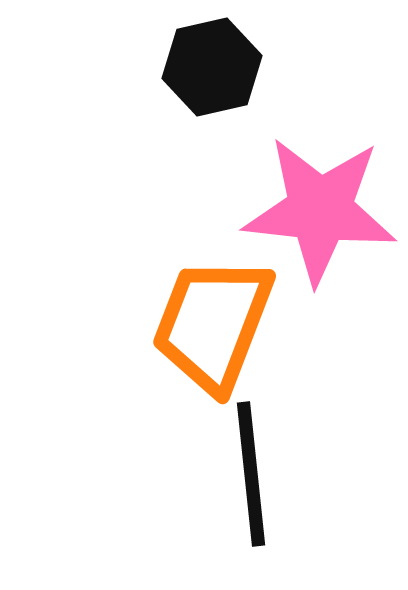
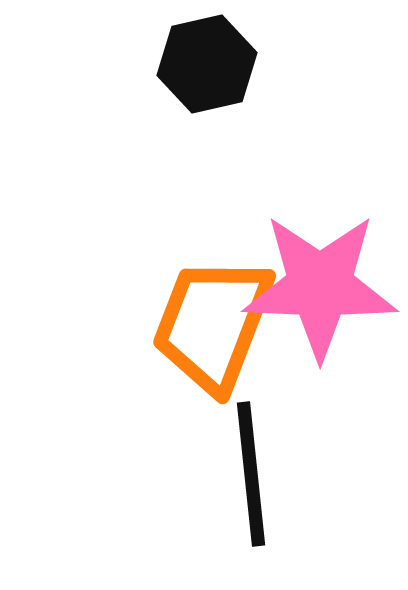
black hexagon: moved 5 px left, 3 px up
pink star: moved 76 px down; rotated 4 degrees counterclockwise
